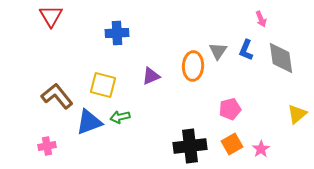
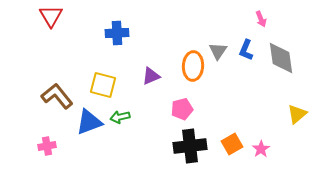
pink pentagon: moved 48 px left
